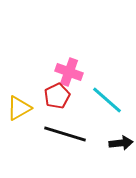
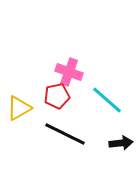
red pentagon: rotated 15 degrees clockwise
black line: rotated 9 degrees clockwise
